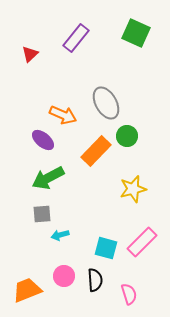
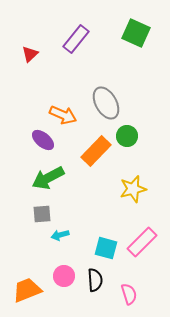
purple rectangle: moved 1 px down
